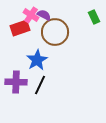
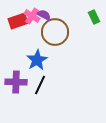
pink cross: moved 1 px right, 1 px down
red rectangle: moved 2 px left, 7 px up
